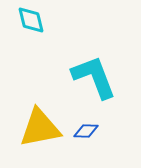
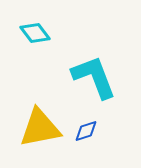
cyan diamond: moved 4 px right, 13 px down; rotated 24 degrees counterclockwise
blue diamond: rotated 20 degrees counterclockwise
